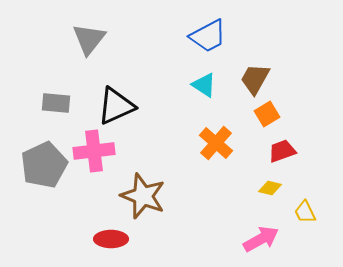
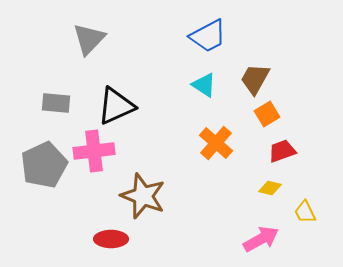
gray triangle: rotated 6 degrees clockwise
